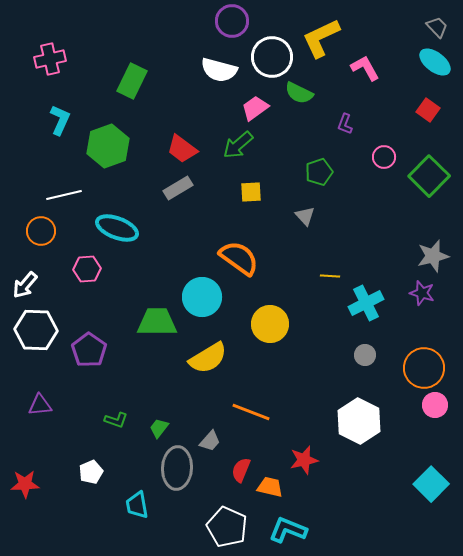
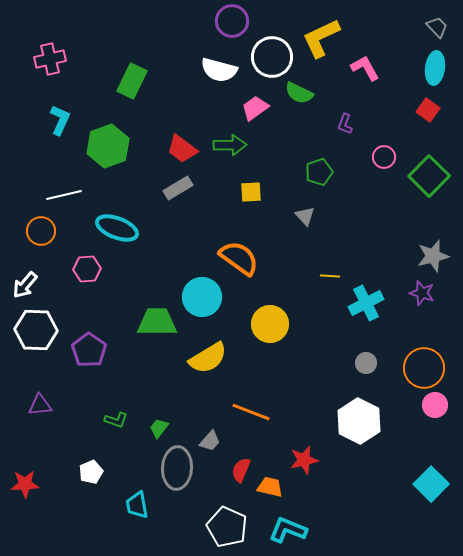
cyan ellipse at (435, 62): moved 6 px down; rotated 60 degrees clockwise
green arrow at (238, 145): moved 8 px left; rotated 140 degrees counterclockwise
gray circle at (365, 355): moved 1 px right, 8 px down
